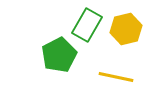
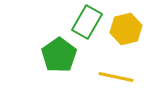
green rectangle: moved 3 px up
green pentagon: rotated 8 degrees counterclockwise
